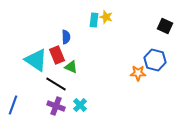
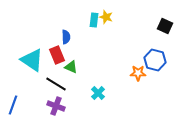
cyan triangle: moved 4 px left
cyan cross: moved 18 px right, 12 px up
